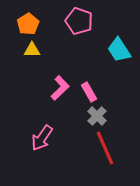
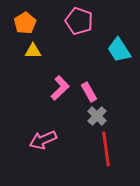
orange pentagon: moved 3 px left, 1 px up
yellow triangle: moved 1 px right, 1 px down
pink arrow: moved 1 px right, 2 px down; rotated 32 degrees clockwise
red line: moved 1 px right, 1 px down; rotated 16 degrees clockwise
